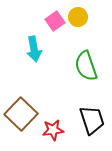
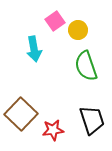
yellow circle: moved 13 px down
